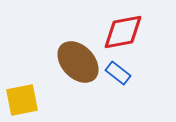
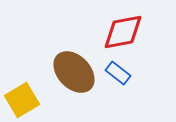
brown ellipse: moved 4 px left, 10 px down
yellow square: rotated 20 degrees counterclockwise
